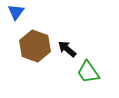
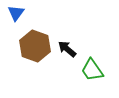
blue triangle: moved 1 px down
green trapezoid: moved 4 px right, 2 px up
